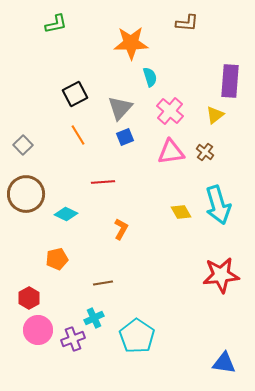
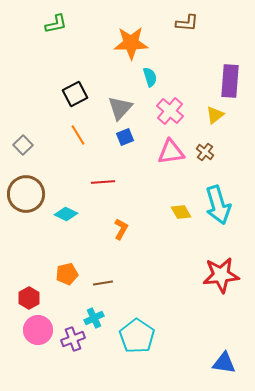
orange pentagon: moved 10 px right, 15 px down
